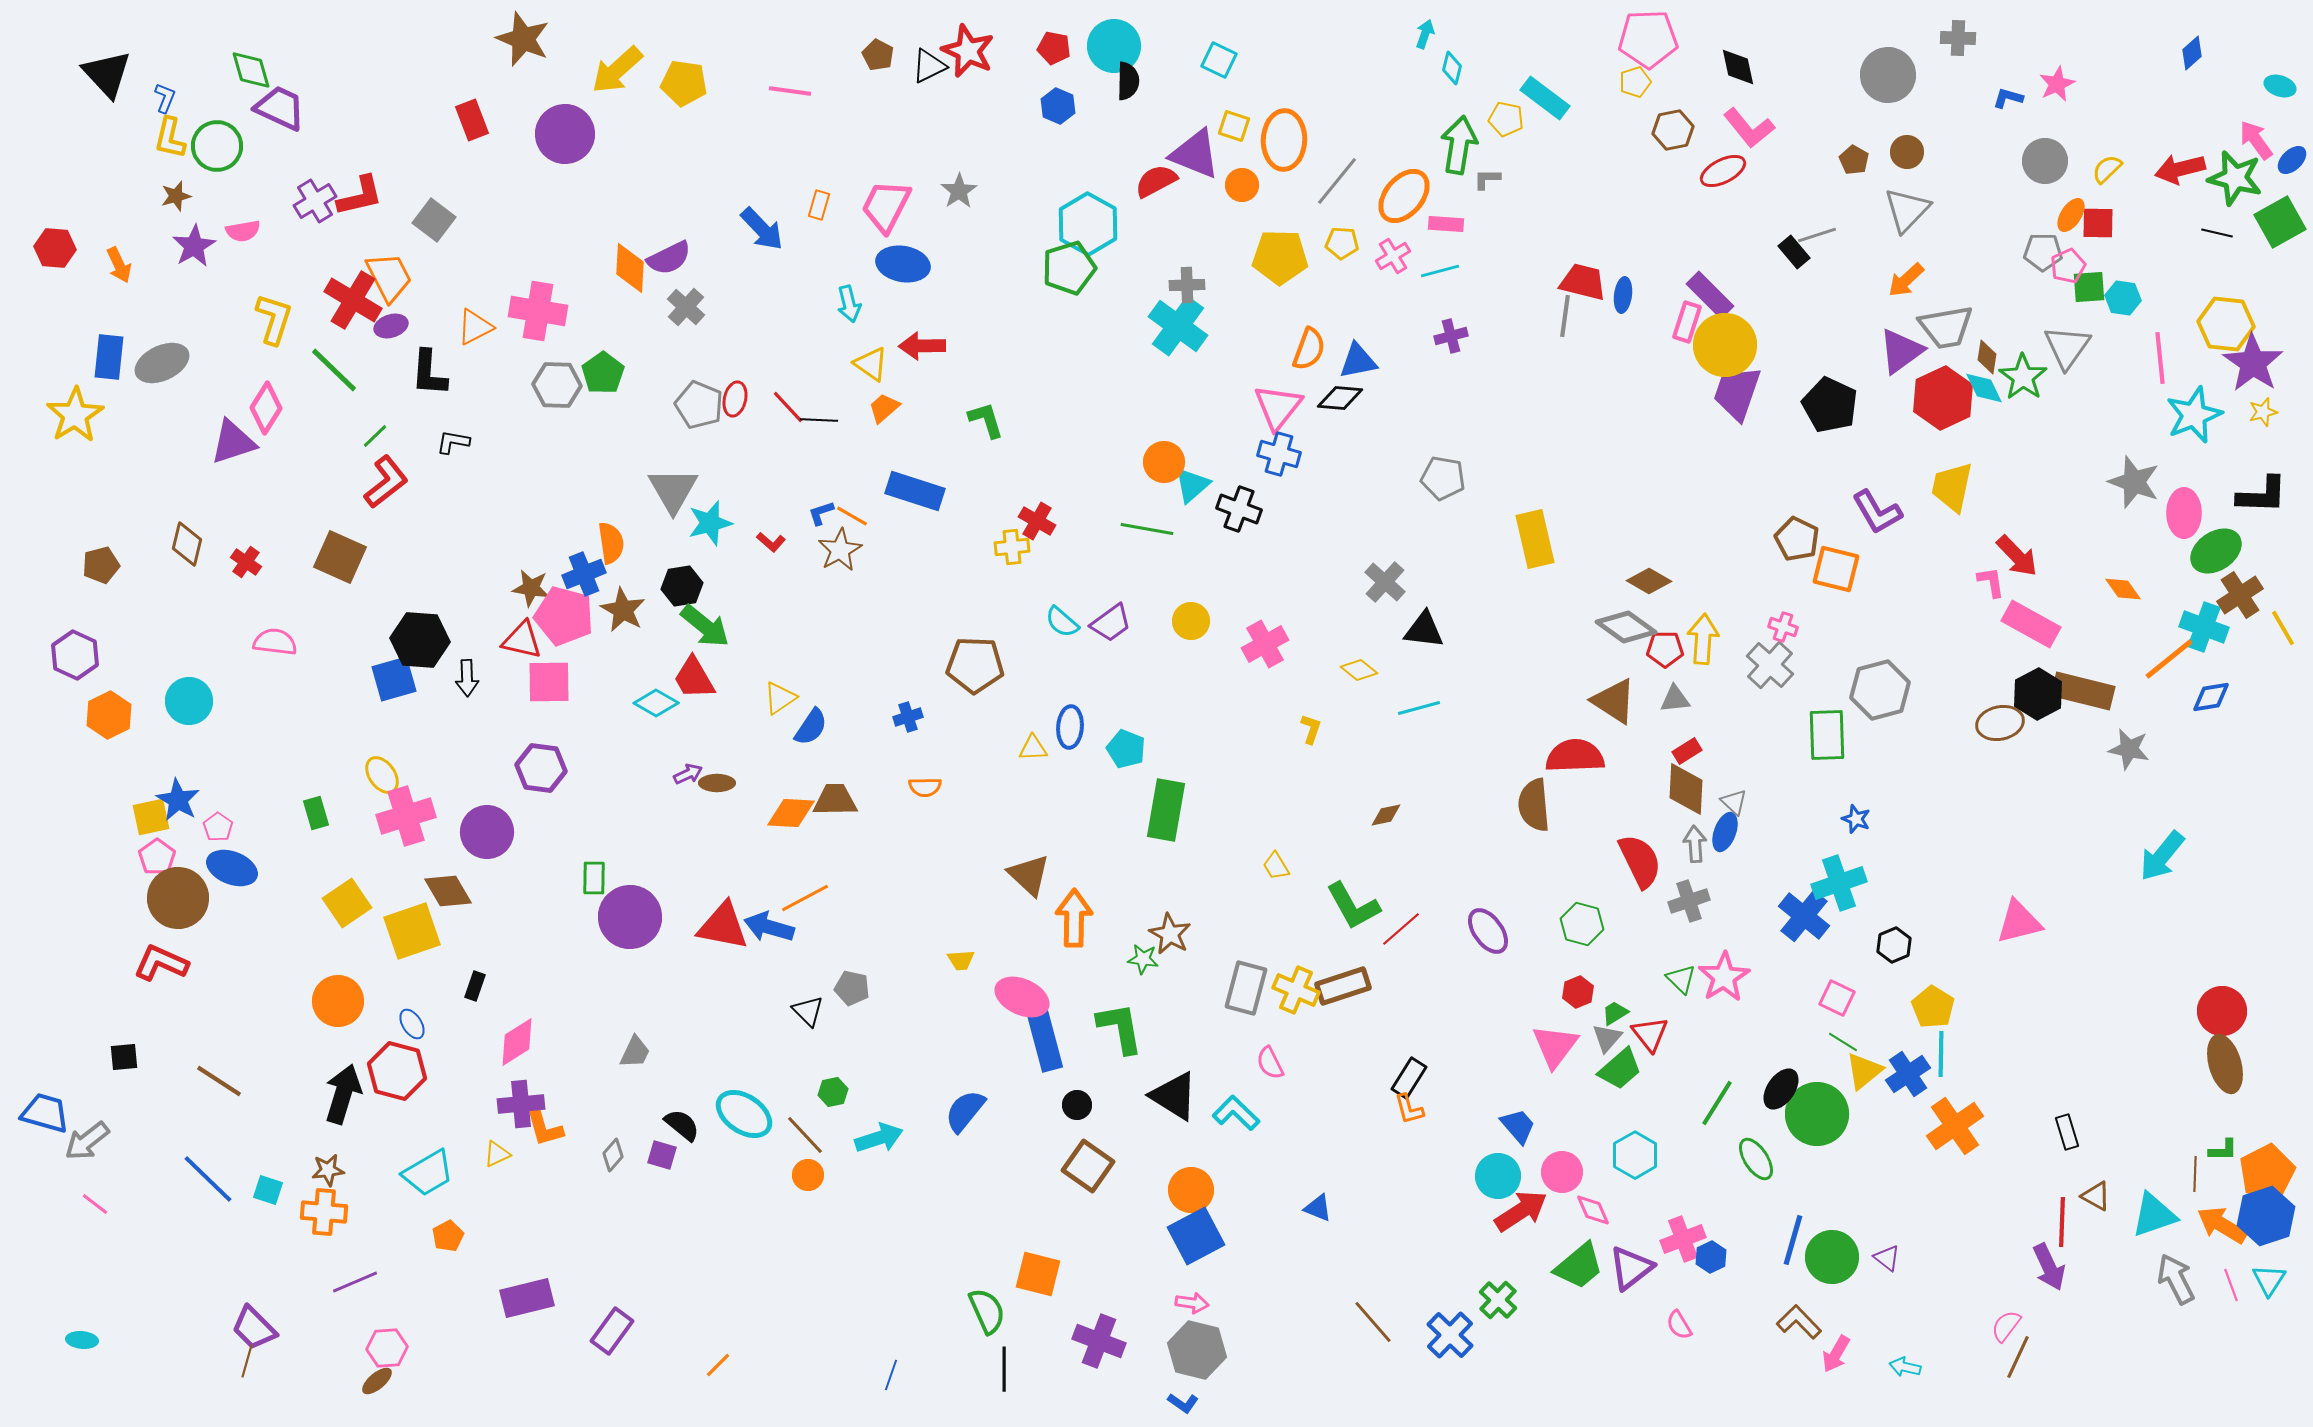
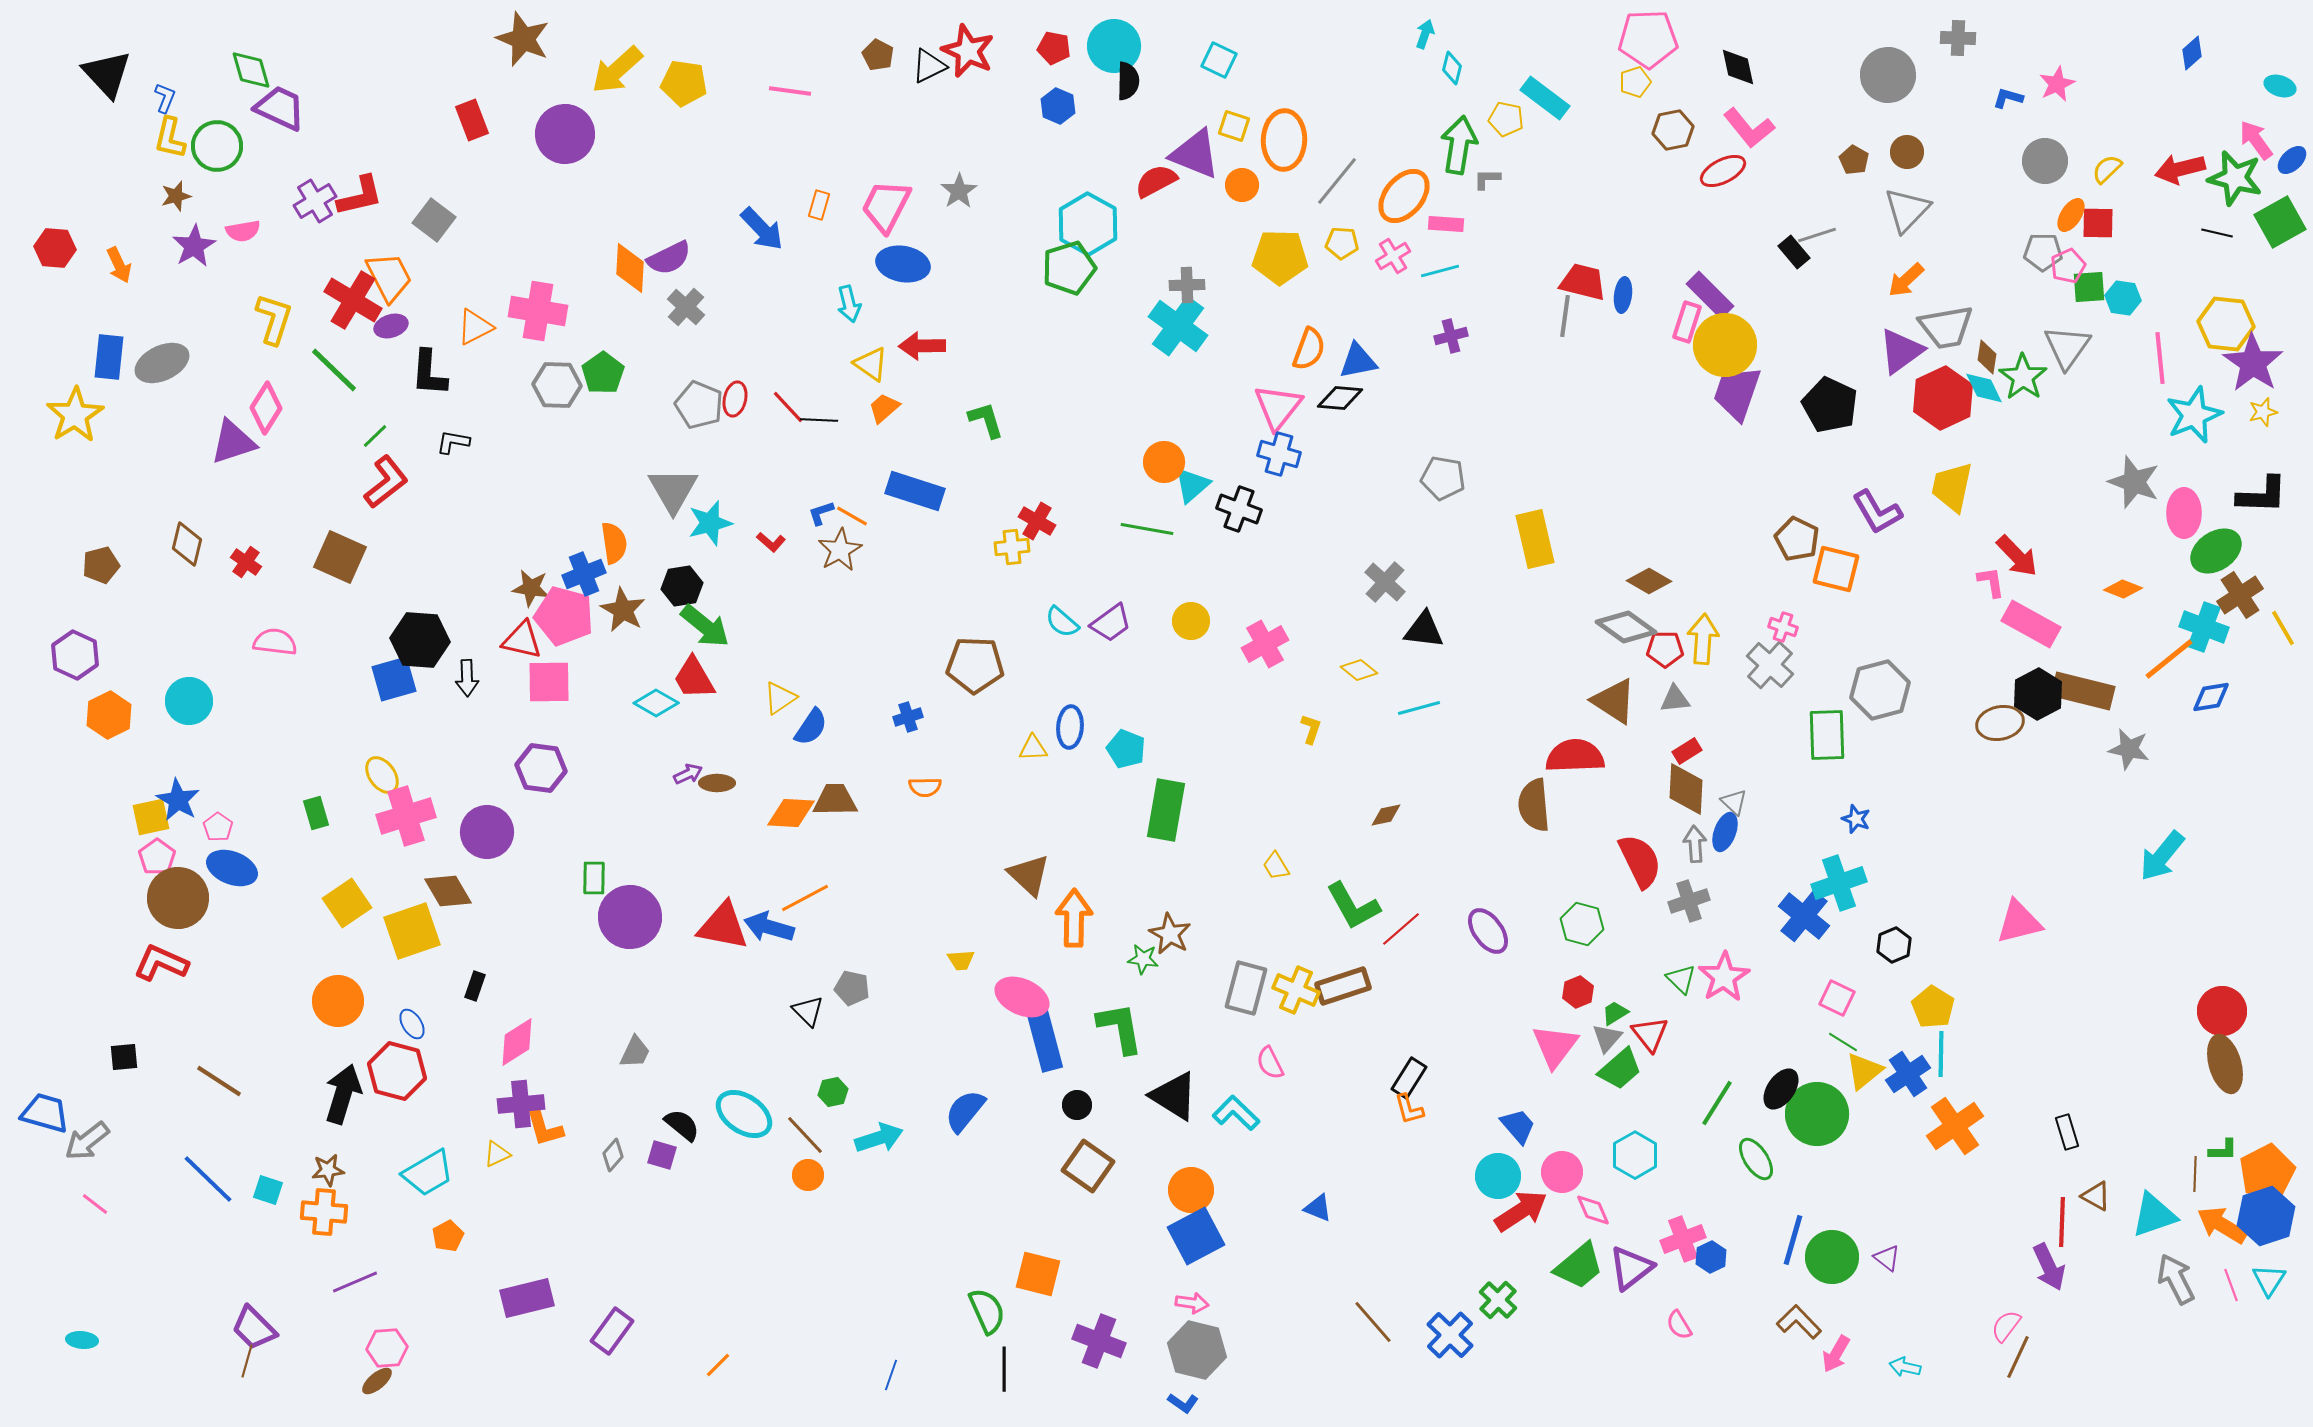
orange semicircle at (611, 543): moved 3 px right
orange diamond at (2123, 589): rotated 33 degrees counterclockwise
